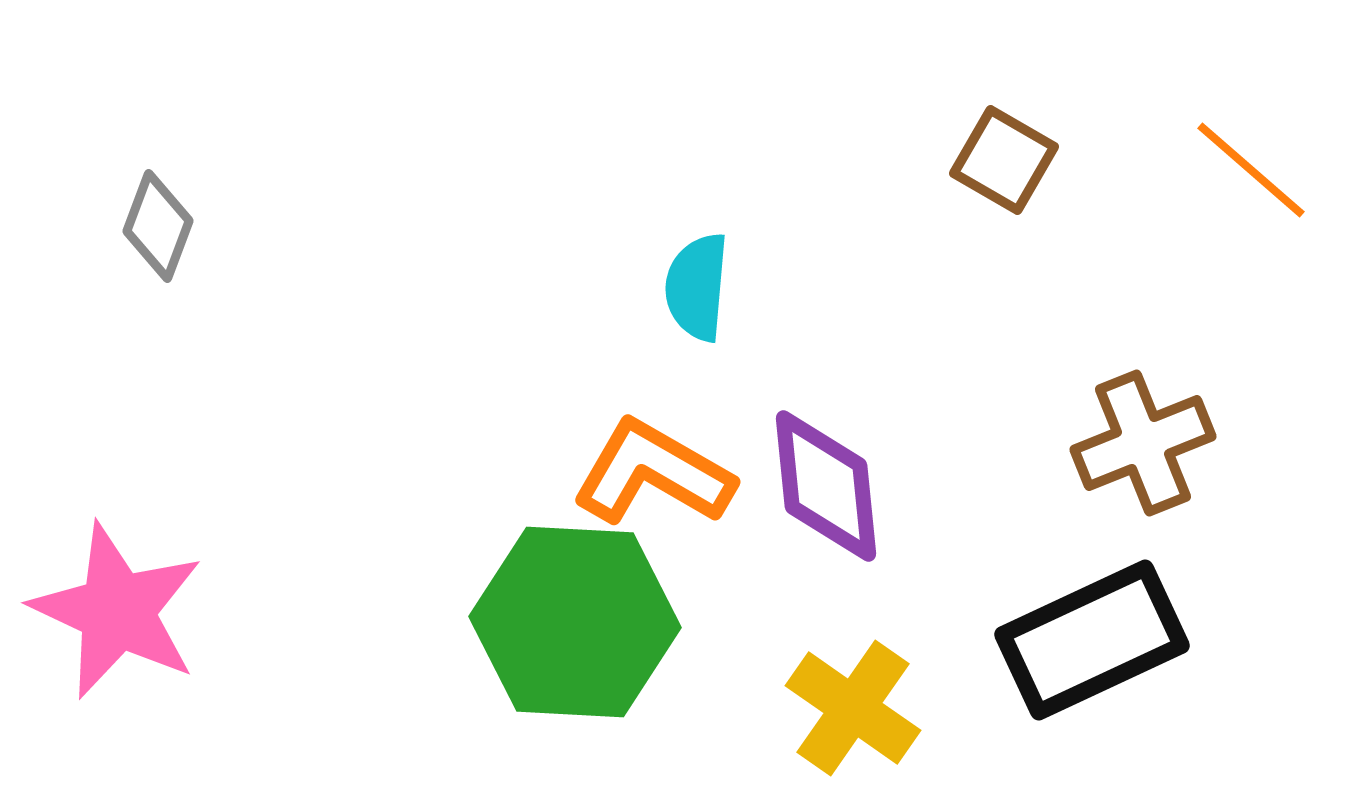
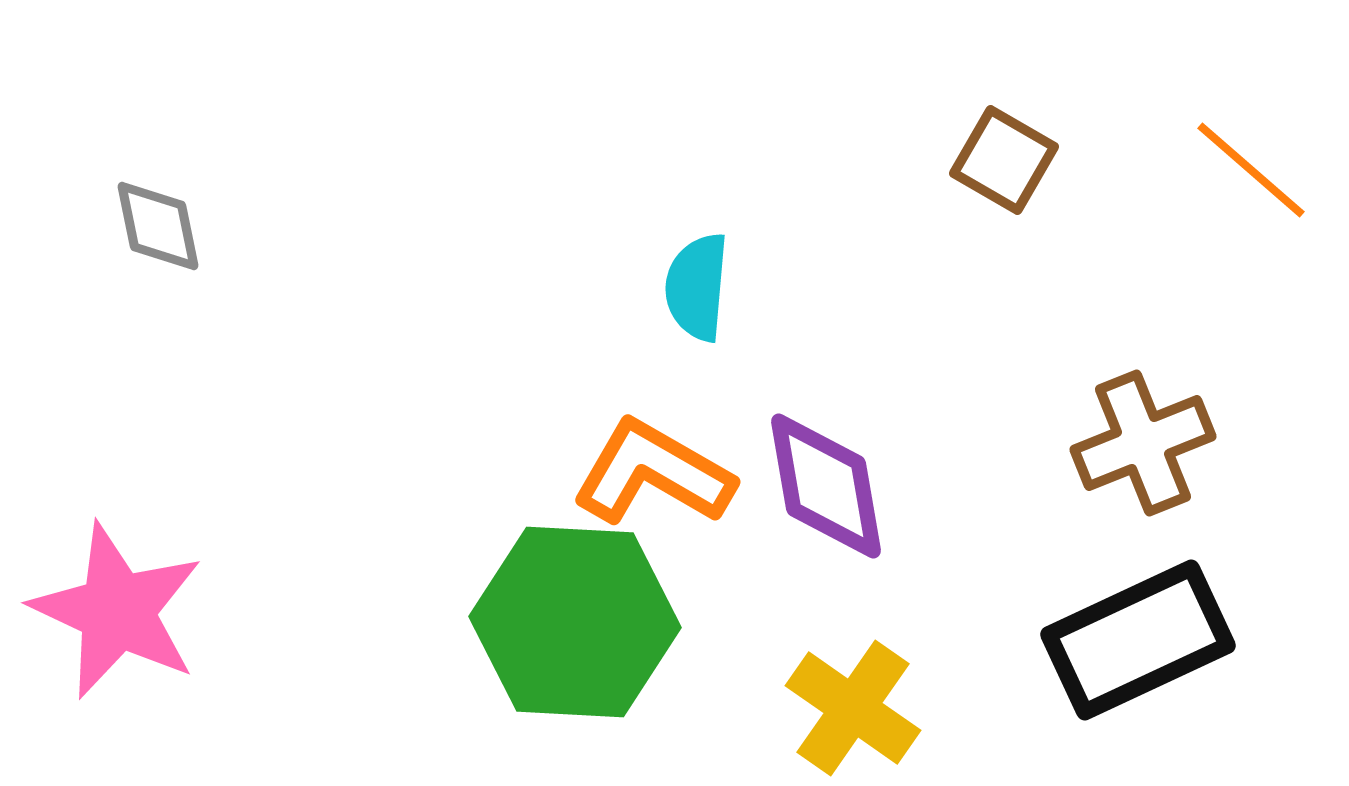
gray diamond: rotated 32 degrees counterclockwise
purple diamond: rotated 4 degrees counterclockwise
black rectangle: moved 46 px right
